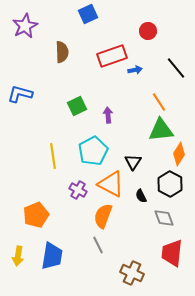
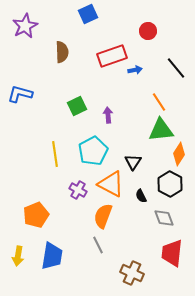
yellow line: moved 2 px right, 2 px up
